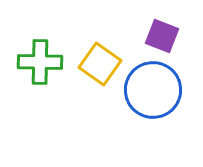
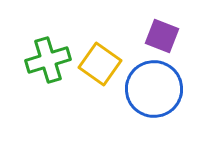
green cross: moved 8 px right, 2 px up; rotated 18 degrees counterclockwise
blue circle: moved 1 px right, 1 px up
